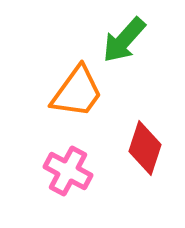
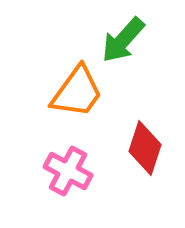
green arrow: moved 1 px left
